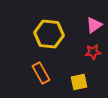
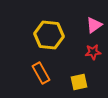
yellow hexagon: moved 1 px down
